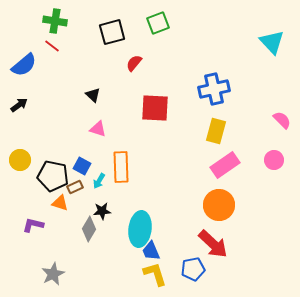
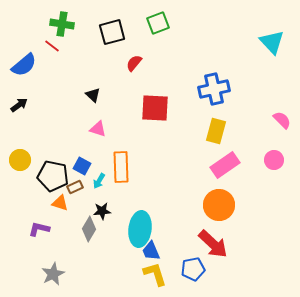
green cross: moved 7 px right, 3 px down
purple L-shape: moved 6 px right, 4 px down
